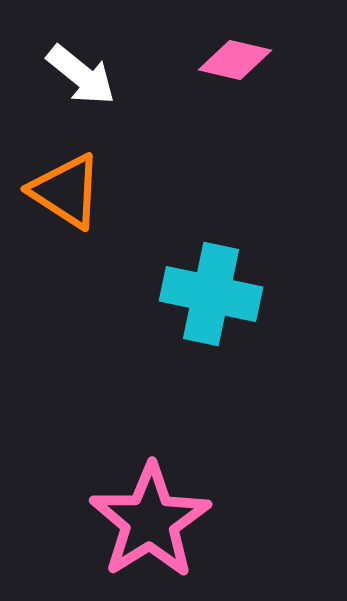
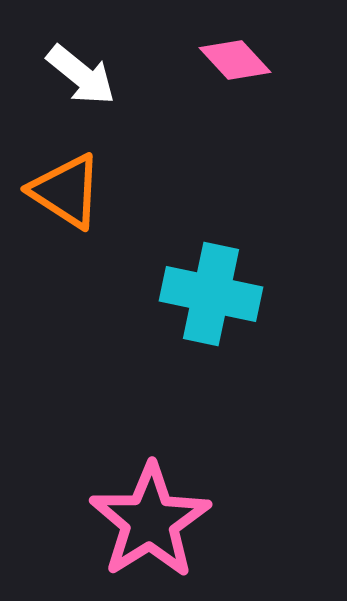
pink diamond: rotated 34 degrees clockwise
